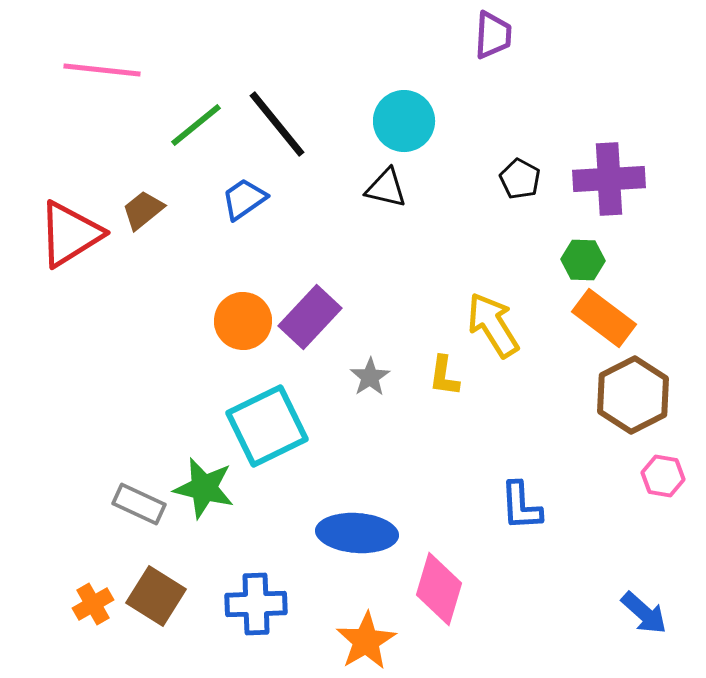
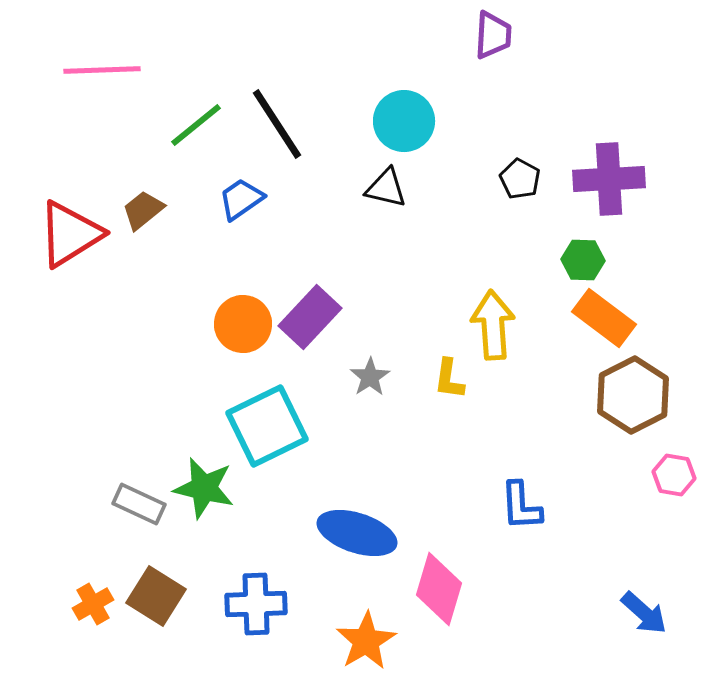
pink line: rotated 8 degrees counterclockwise
black line: rotated 6 degrees clockwise
blue trapezoid: moved 3 px left
orange circle: moved 3 px down
yellow arrow: rotated 28 degrees clockwise
yellow L-shape: moved 5 px right, 3 px down
pink hexagon: moved 11 px right, 1 px up
blue ellipse: rotated 14 degrees clockwise
